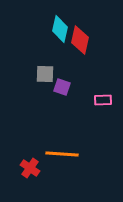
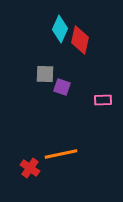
cyan diamond: rotated 12 degrees clockwise
orange line: moved 1 px left; rotated 16 degrees counterclockwise
